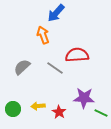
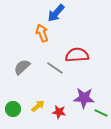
orange arrow: moved 1 px left, 2 px up
yellow arrow: rotated 144 degrees clockwise
red star: rotated 24 degrees counterclockwise
